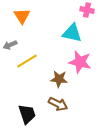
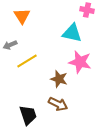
brown star: rotated 12 degrees clockwise
black trapezoid: moved 1 px right, 1 px down
